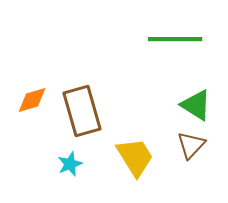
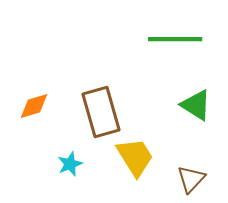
orange diamond: moved 2 px right, 6 px down
brown rectangle: moved 19 px right, 1 px down
brown triangle: moved 34 px down
